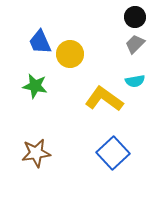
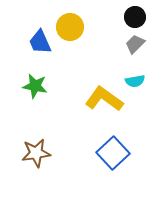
yellow circle: moved 27 px up
